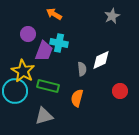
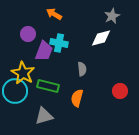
white diamond: moved 22 px up; rotated 10 degrees clockwise
yellow star: moved 2 px down
